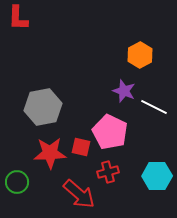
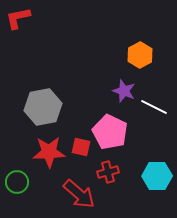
red L-shape: rotated 76 degrees clockwise
red star: moved 1 px left, 1 px up
